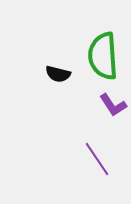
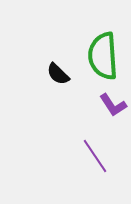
black semicircle: rotated 30 degrees clockwise
purple line: moved 2 px left, 3 px up
